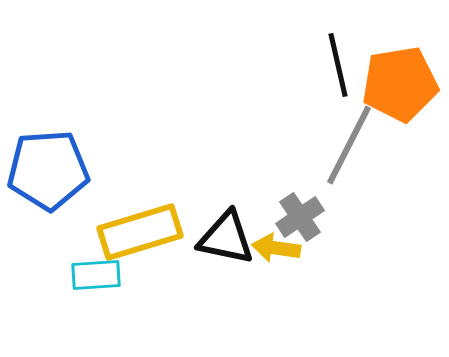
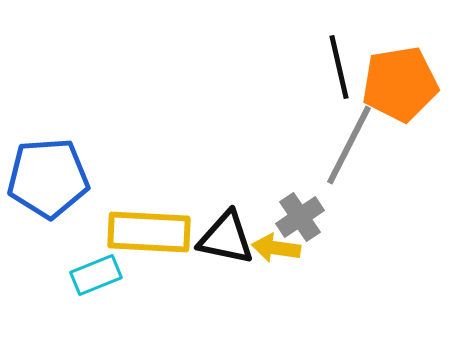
black line: moved 1 px right, 2 px down
blue pentagon: moved 8 px down
yellow rectangle: moved 9 px right; rotated 20 degrees clockwise
cyan rectangle: rotated 18 degrees counterclockwise
